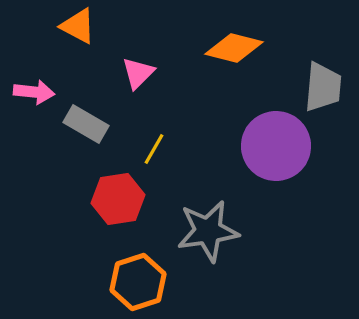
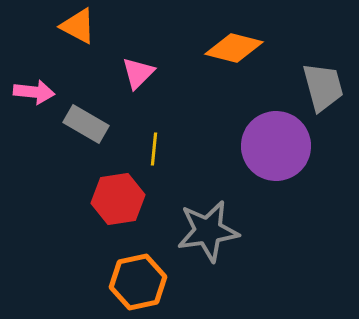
gray trapezoid: rotated 20 degrees counterclockwise
yellow line: rotated 24 degrees counterclockwise
orange hexagon: rotated 6 degrees clockwise
